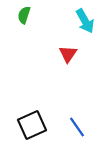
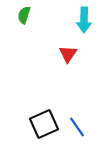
cyan arrow: moved 1 px left, 1 px up; rotated 30 degrees clockwise
black square: moved 12 px right, 1 px up
